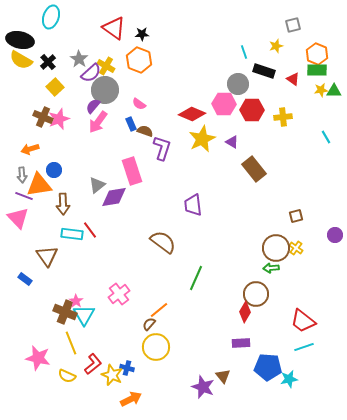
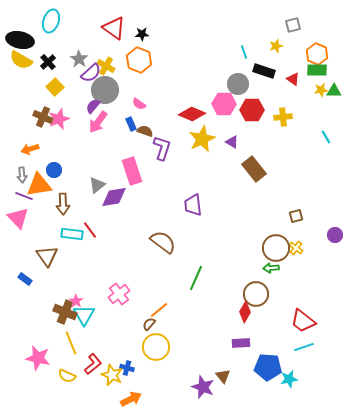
cyan ellipse at (51, 17): moved 4 px down
